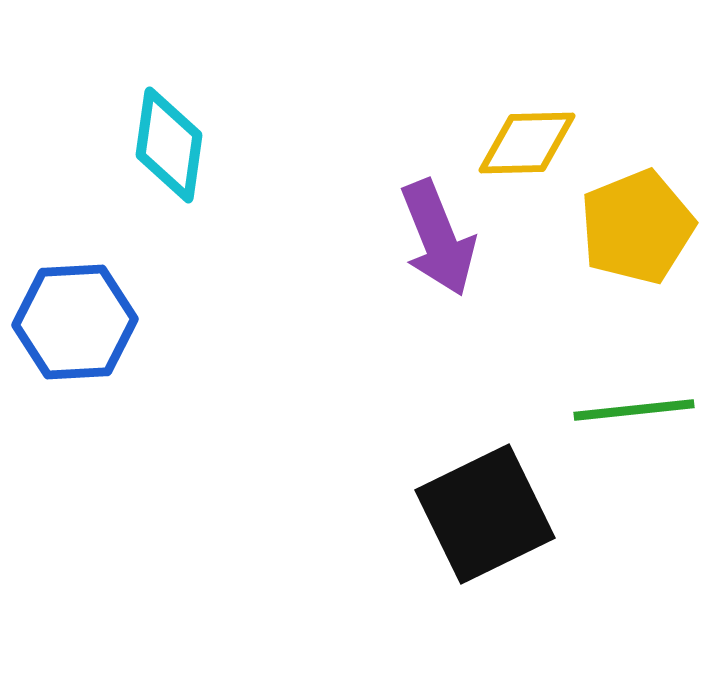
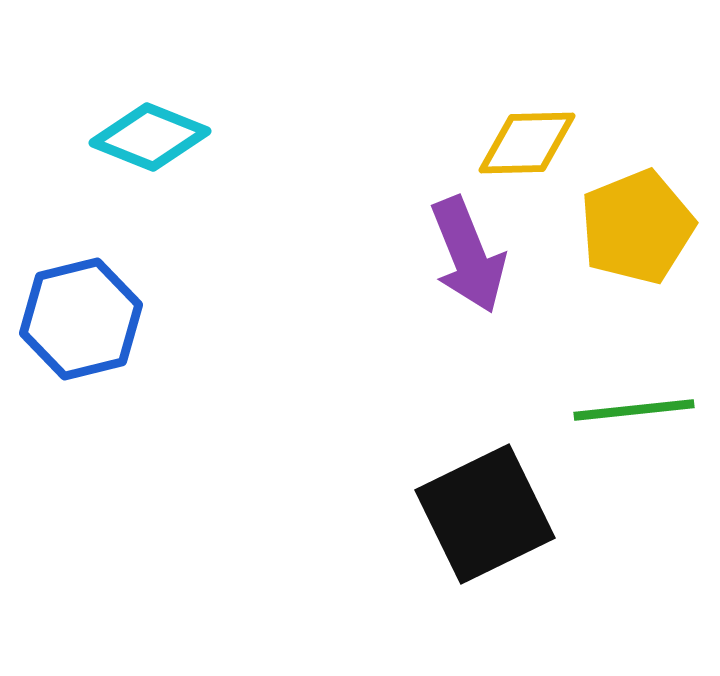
cyan diamond: moved 19 px left, 8 px up; rotated 76 degrees counterclockwise
purple arrow: moved 30 px right, 17 px down
blue hexagon: moved 6 px right, 3 px up; rotated 11 degrees counterclockwise
